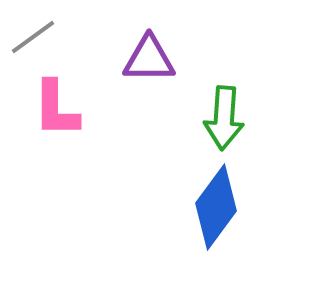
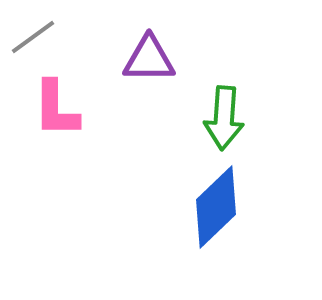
blue diamond: rotated 10 degrees clockwise
